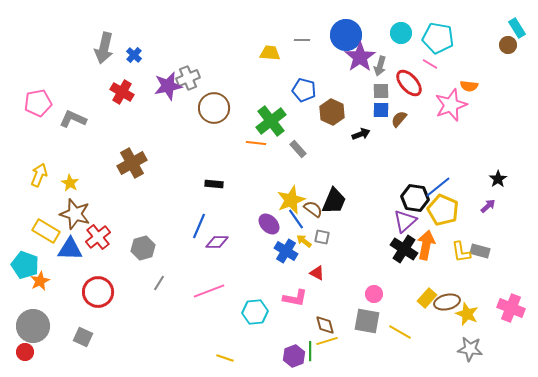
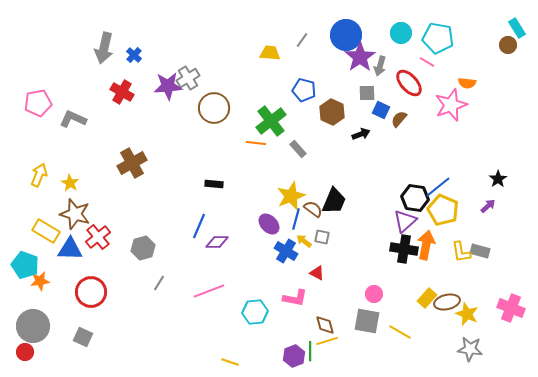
gray line at (302, 40): rotated 56 degrees counterclockwise
pink line at (430, 64): moved 3 px left, 2 px up
gray cross at (188, 78): rotated 10 degrees counterclockwise
purple star at (168, 86): rotated 8 degrees clockwise
orange semicircle at (469, 86): moved 2 px left, 3 px up
gray square at (381, 91): moved 14 px left, 2 px down
blue square at (381, 110): rotated 24 degrees clockwise
yellow star at (291, 200): moved 4 px up
blue line at (296, 219): rotated 50 degrees clockwise
black cross at (404, 249): rotated 24 degrees counterclockwise
orange star at (40, 281): rotated 18 degrees clockwise
red circle at (98, 292): moved 7 px left
yellow line at (225, 358): moved 5 px right, 4 px down
